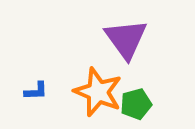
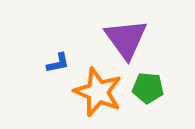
blue L-shape: moved 22 px right, 28 px up; rotated 10 degrees counterclockwise
green pentagon: moved 12 px right, 16 px up; rotated 20 degrees clockwise
